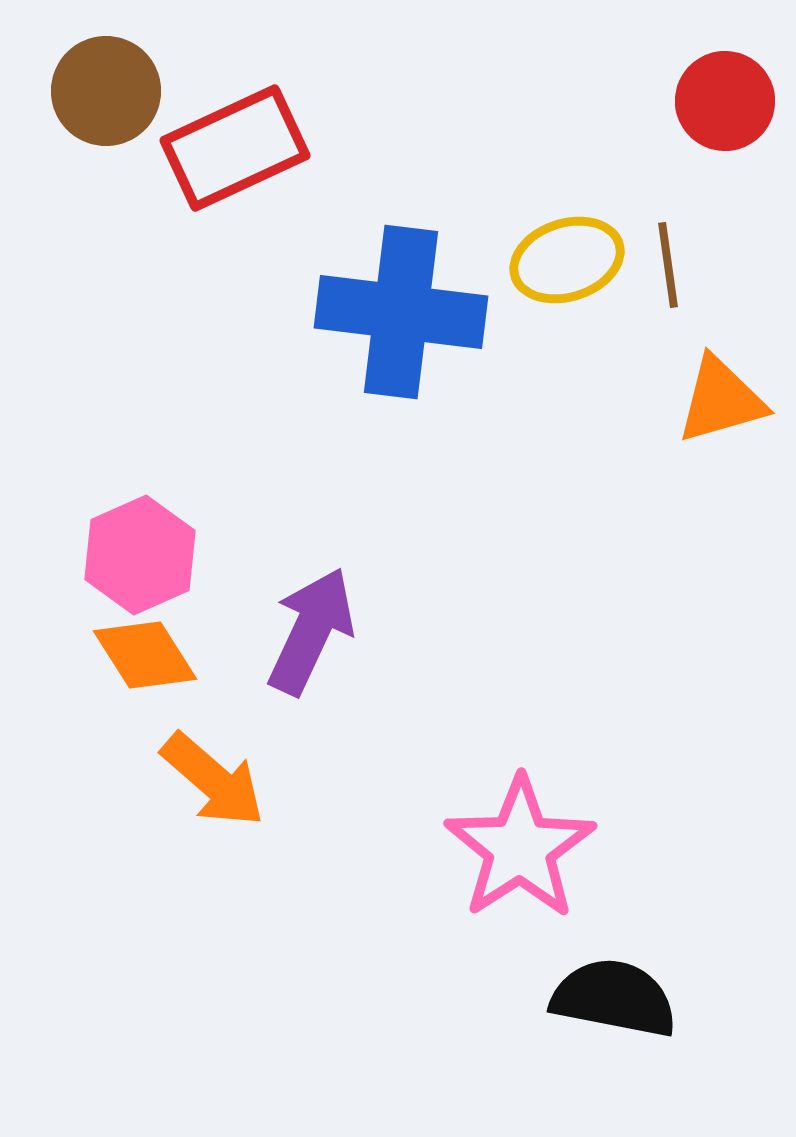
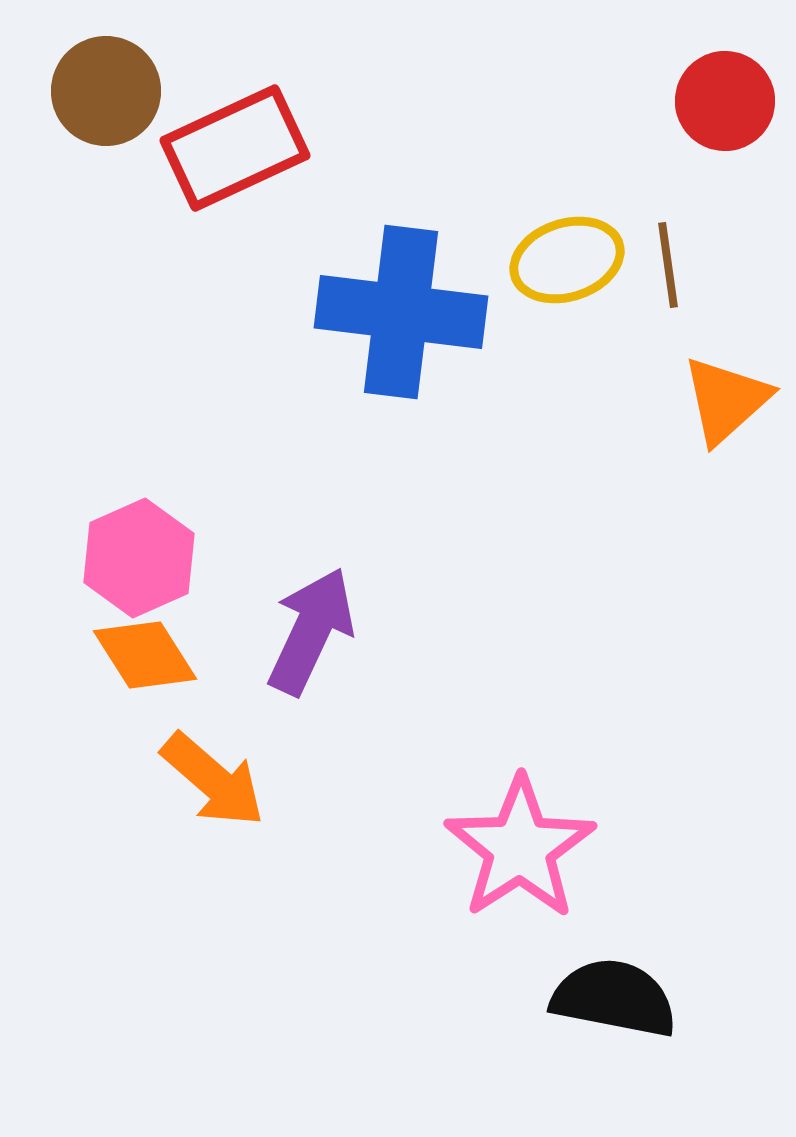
orange triangle: moved 5 px right; rotated 26 degrees counterclockwise
pink hexagon: moved 1 px left, 3 px down
